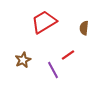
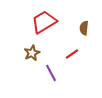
red line: moved 4 px right, 1 px up
brown star: moved 9 px right, 7 px up
purple line: moved 2 px left, 3 px down
